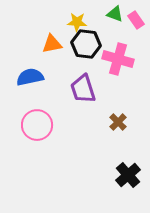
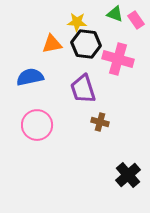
brown cross: moved 18 px left; rotated 30 degrees counterclockwise
